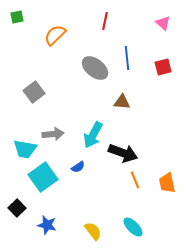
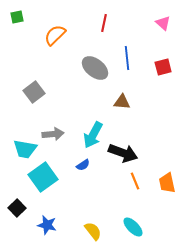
red line: moved 1 px left, 2 px down
blue semicircle: moved 5 px right, 2 px up
orange line: moved 1 px down
